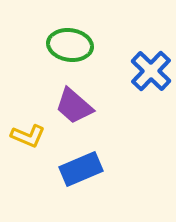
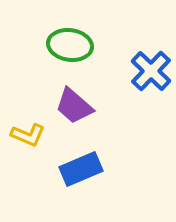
yellow L-shape: moved 1 px up
